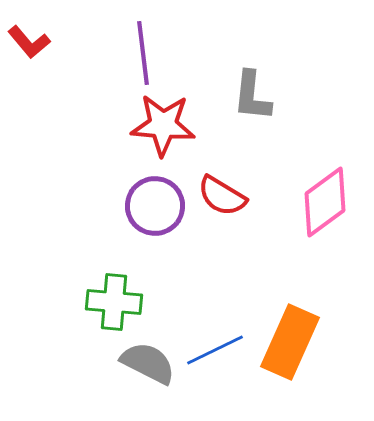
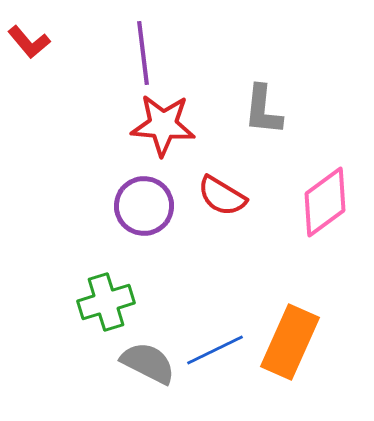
gray L-shape: moved 11 px right, 14 px down
purple circle: moved 11 px left
green cross: moved 8 px left; rotated 22 degrees counterclockwise
